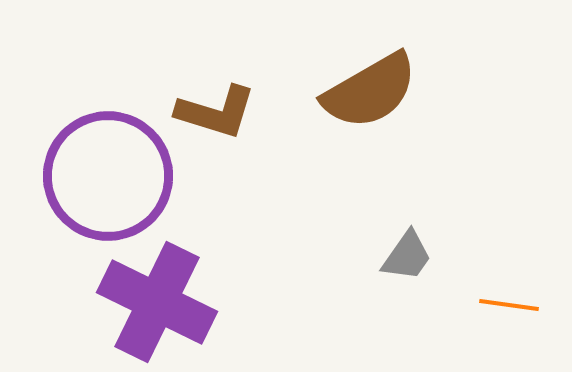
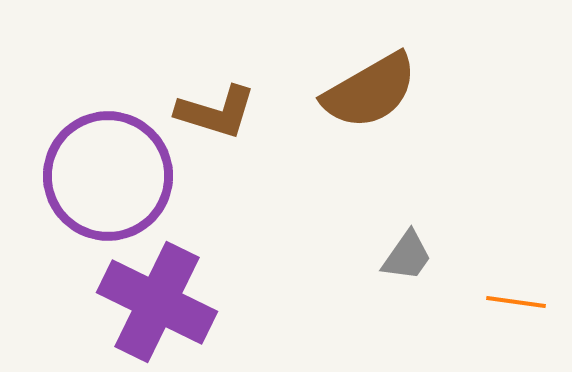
orange line: moved 7 px right, 3 px up
